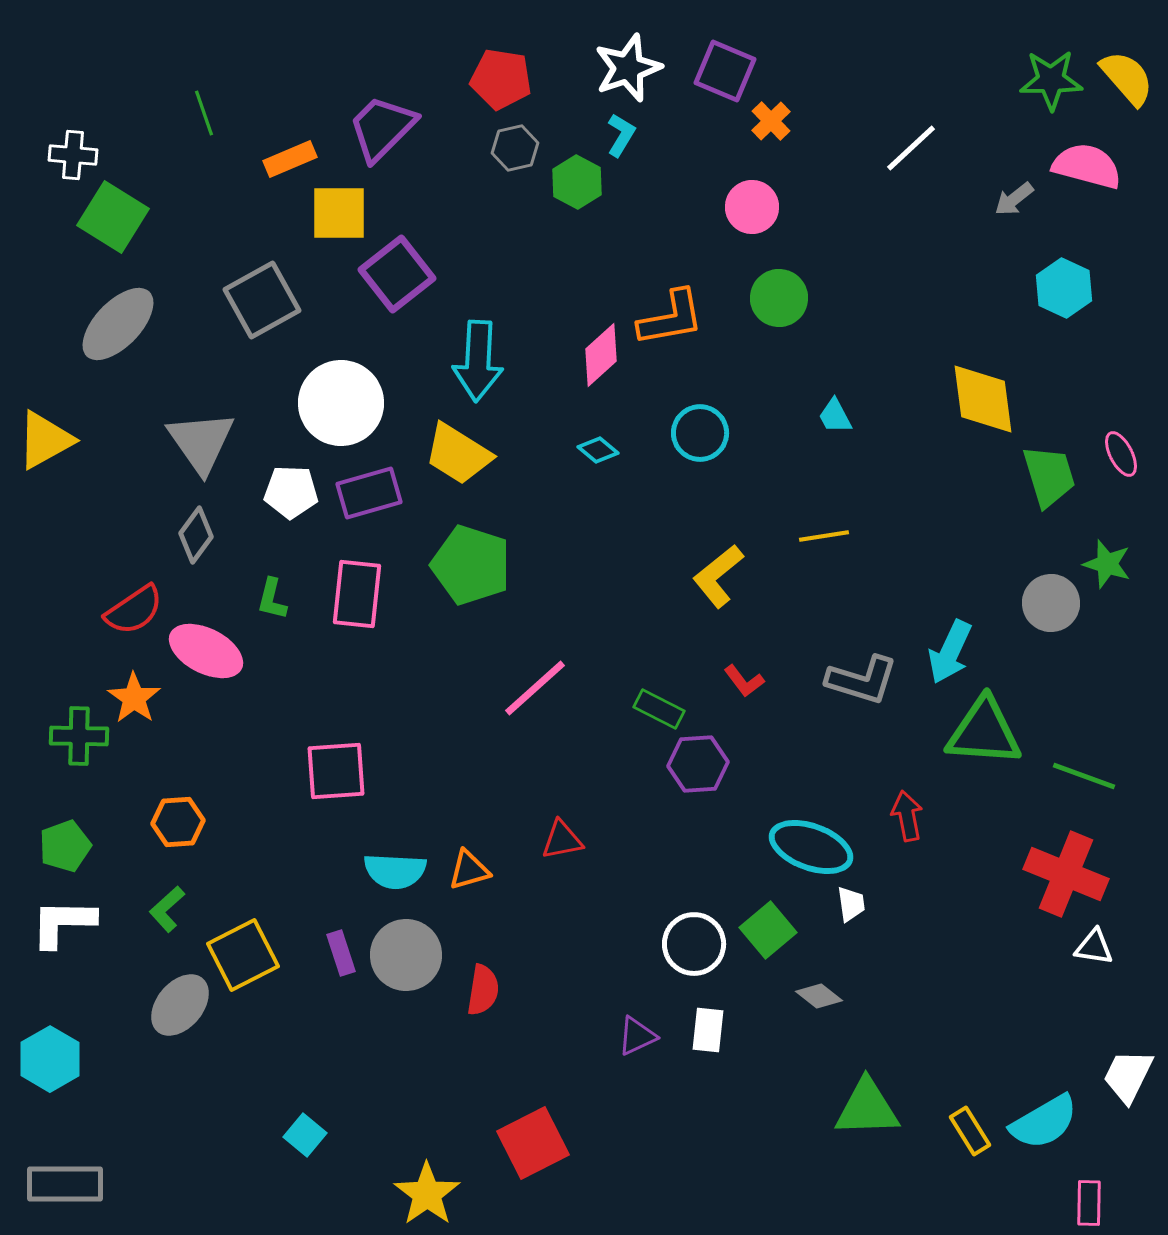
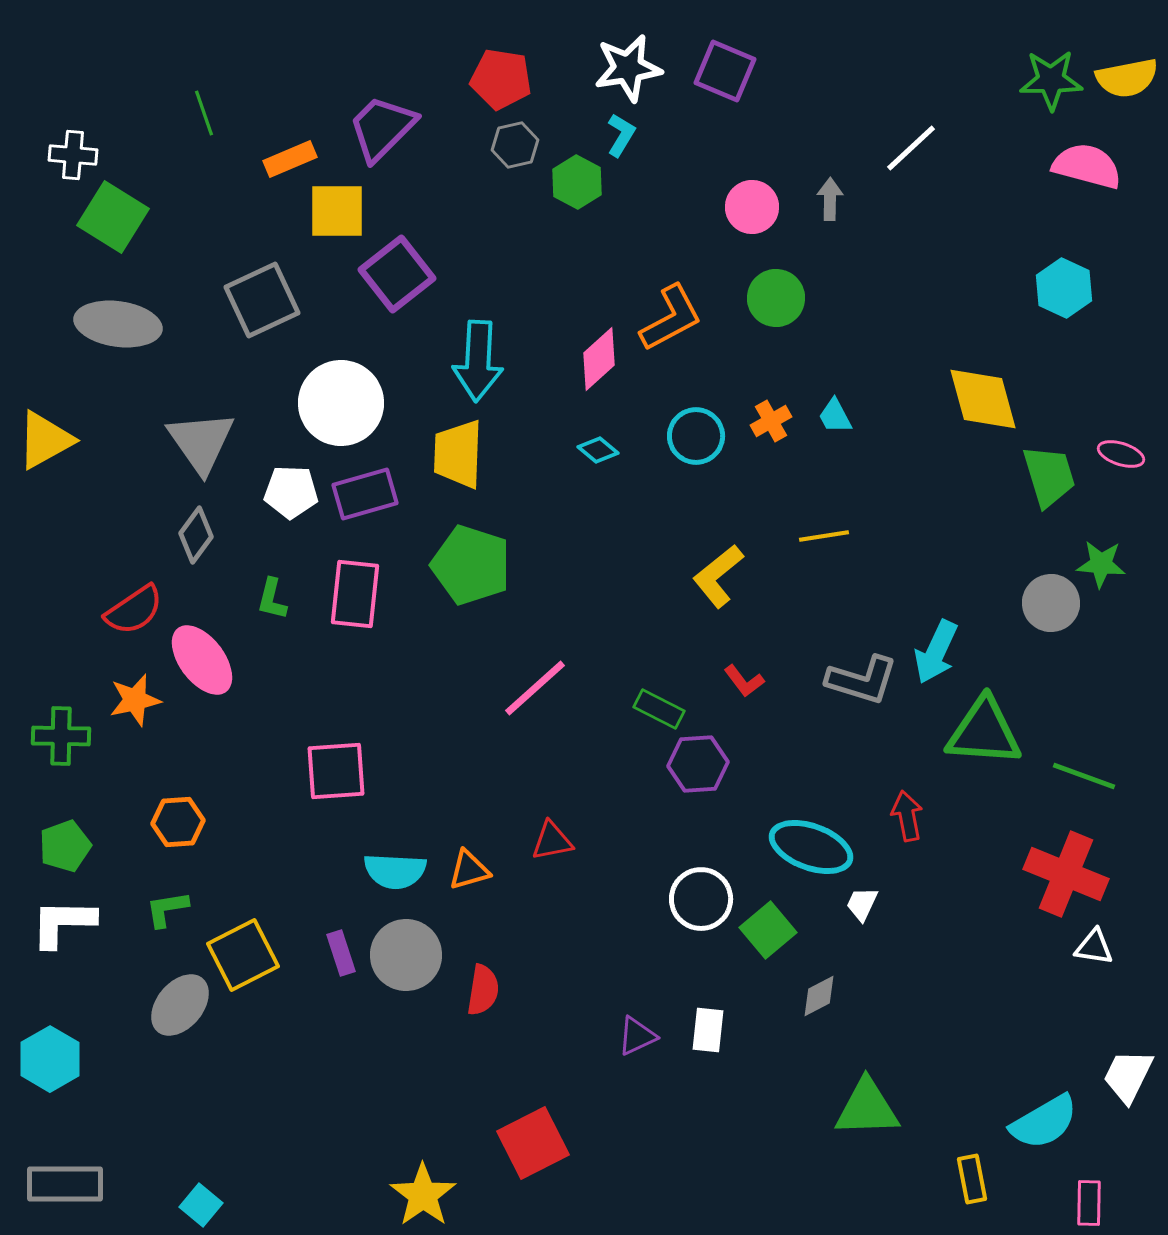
white star at (628, 68): rotated 10 degrees clockwise
yellow semicircle at (1127, 78): rotated 120 degrees clockwise
orange cross at (771, 121): moved 300 px down; rotated 15 degrees clockwise
gray hexagon at (515, 148): moved 3 px up
gray arrow at (1014, 199): moved 184 px left; rotated 129 degrees clockwise
yellow square at (339, 213): moved 2 px left, 2 px up
green circle at (779, 298): moved 3 px left
gray square at (262, 300): rotated 4 degrees clockwise
orange L-shape at (671, 318): rotated 18 degrees counterclockwise
gray ellipse at (118, 324): rotated 54 degrees clockwise
pink diamond at (601, 355): moved 2 px left, 4 px down
yellow diamond at (983, 399): rotated 8 degrees counterclockwise
cyan circle at (700, 433): moved 4 px left, 3 px down
yellow trapezoid at (458, 454): rotated 60 degrees clockwise
pink ellipse at (1121, 454): rotated 45 degrees counterclockwise
purple rectangle at (369, 493): moved 4 px left, 1 px down
green star at (1107, 564): moved 6 px left; rotated 12 degrees counterclockwise
pink rectangle at (357, 594): moved 2 px left
pink ellipse at (206, 651): moved 4 px left, 9 px down; rotated 26 degrees clockwise
cyan arrow at (950, 652): moved 14 px left
orange star at (134, 698): moved 1 px right, 2 px down; rotated 24 degrees clockwise
green cross at (79, 736): moved 18 px left
red triangle at (562, 840): moved 10 px left, 1 px down
white trapezoid at (851, 904): moved 11 px right; rotated 147 degrees counterclockwise
green L-shape at (167, 909): rotated 33 degrees clockwise
white circle at (694, 944): moved 7 px right, 45 px up
gray diamond at (819, 996): rotated 66 degrees counterclockwise
yellow rectangle at (970, 1131): moved 2 px right, 48 px down; rotated 21 degrees clockwise
cyan square at (305, 1135): moved 104 px left, 70 px down
yellow star at (427, 1194): moved 4 px left, 1 px down
